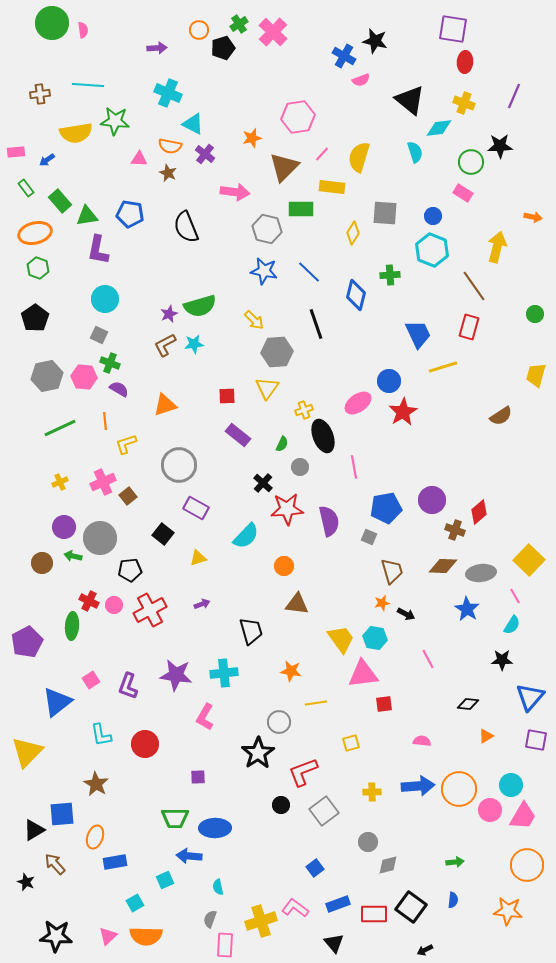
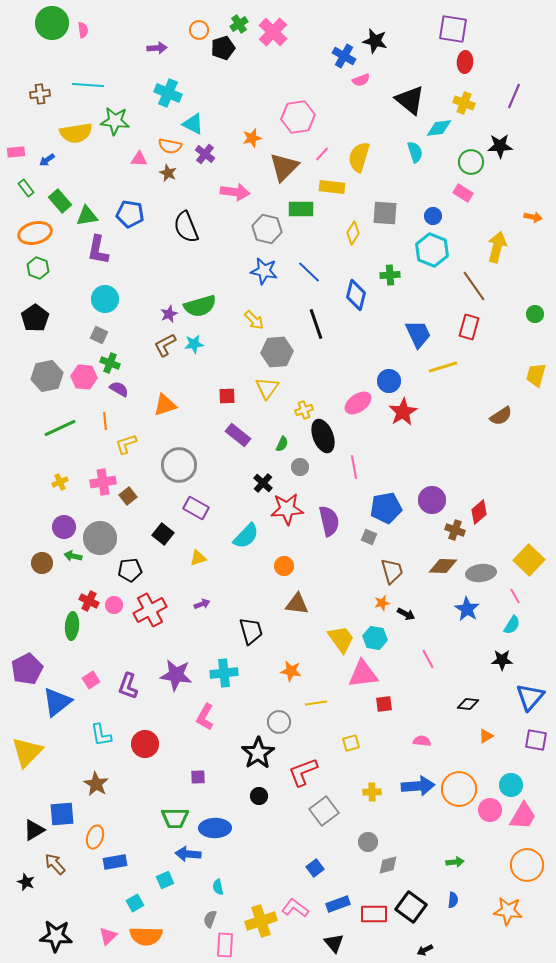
pink cross at (103, 482): rotated 15 degrees clockwise
purple pentagon at (27, 642): moved 27 px down
black circle at (281, 805): moved 22 px left, 9 px up
blue arrow at (189, 856): moved 1 px left, 2 px up
